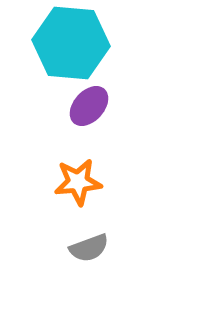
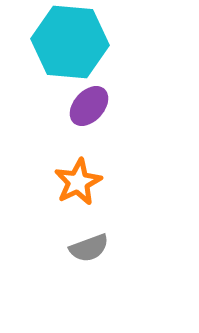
cyan hexagon: moved 1 px left, 1 px up
orange star: rotated 21 degrees counterclockwise
